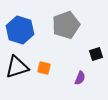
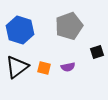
gray pentagon: moved 3 px right, 1 px down
black square: moved 1 px right, 2 px up
black triangle: rotated 20 degrees counterclockwise
purple semicircle: moved 12 px left, 11 px up; rotated 56 degrees clockwise
